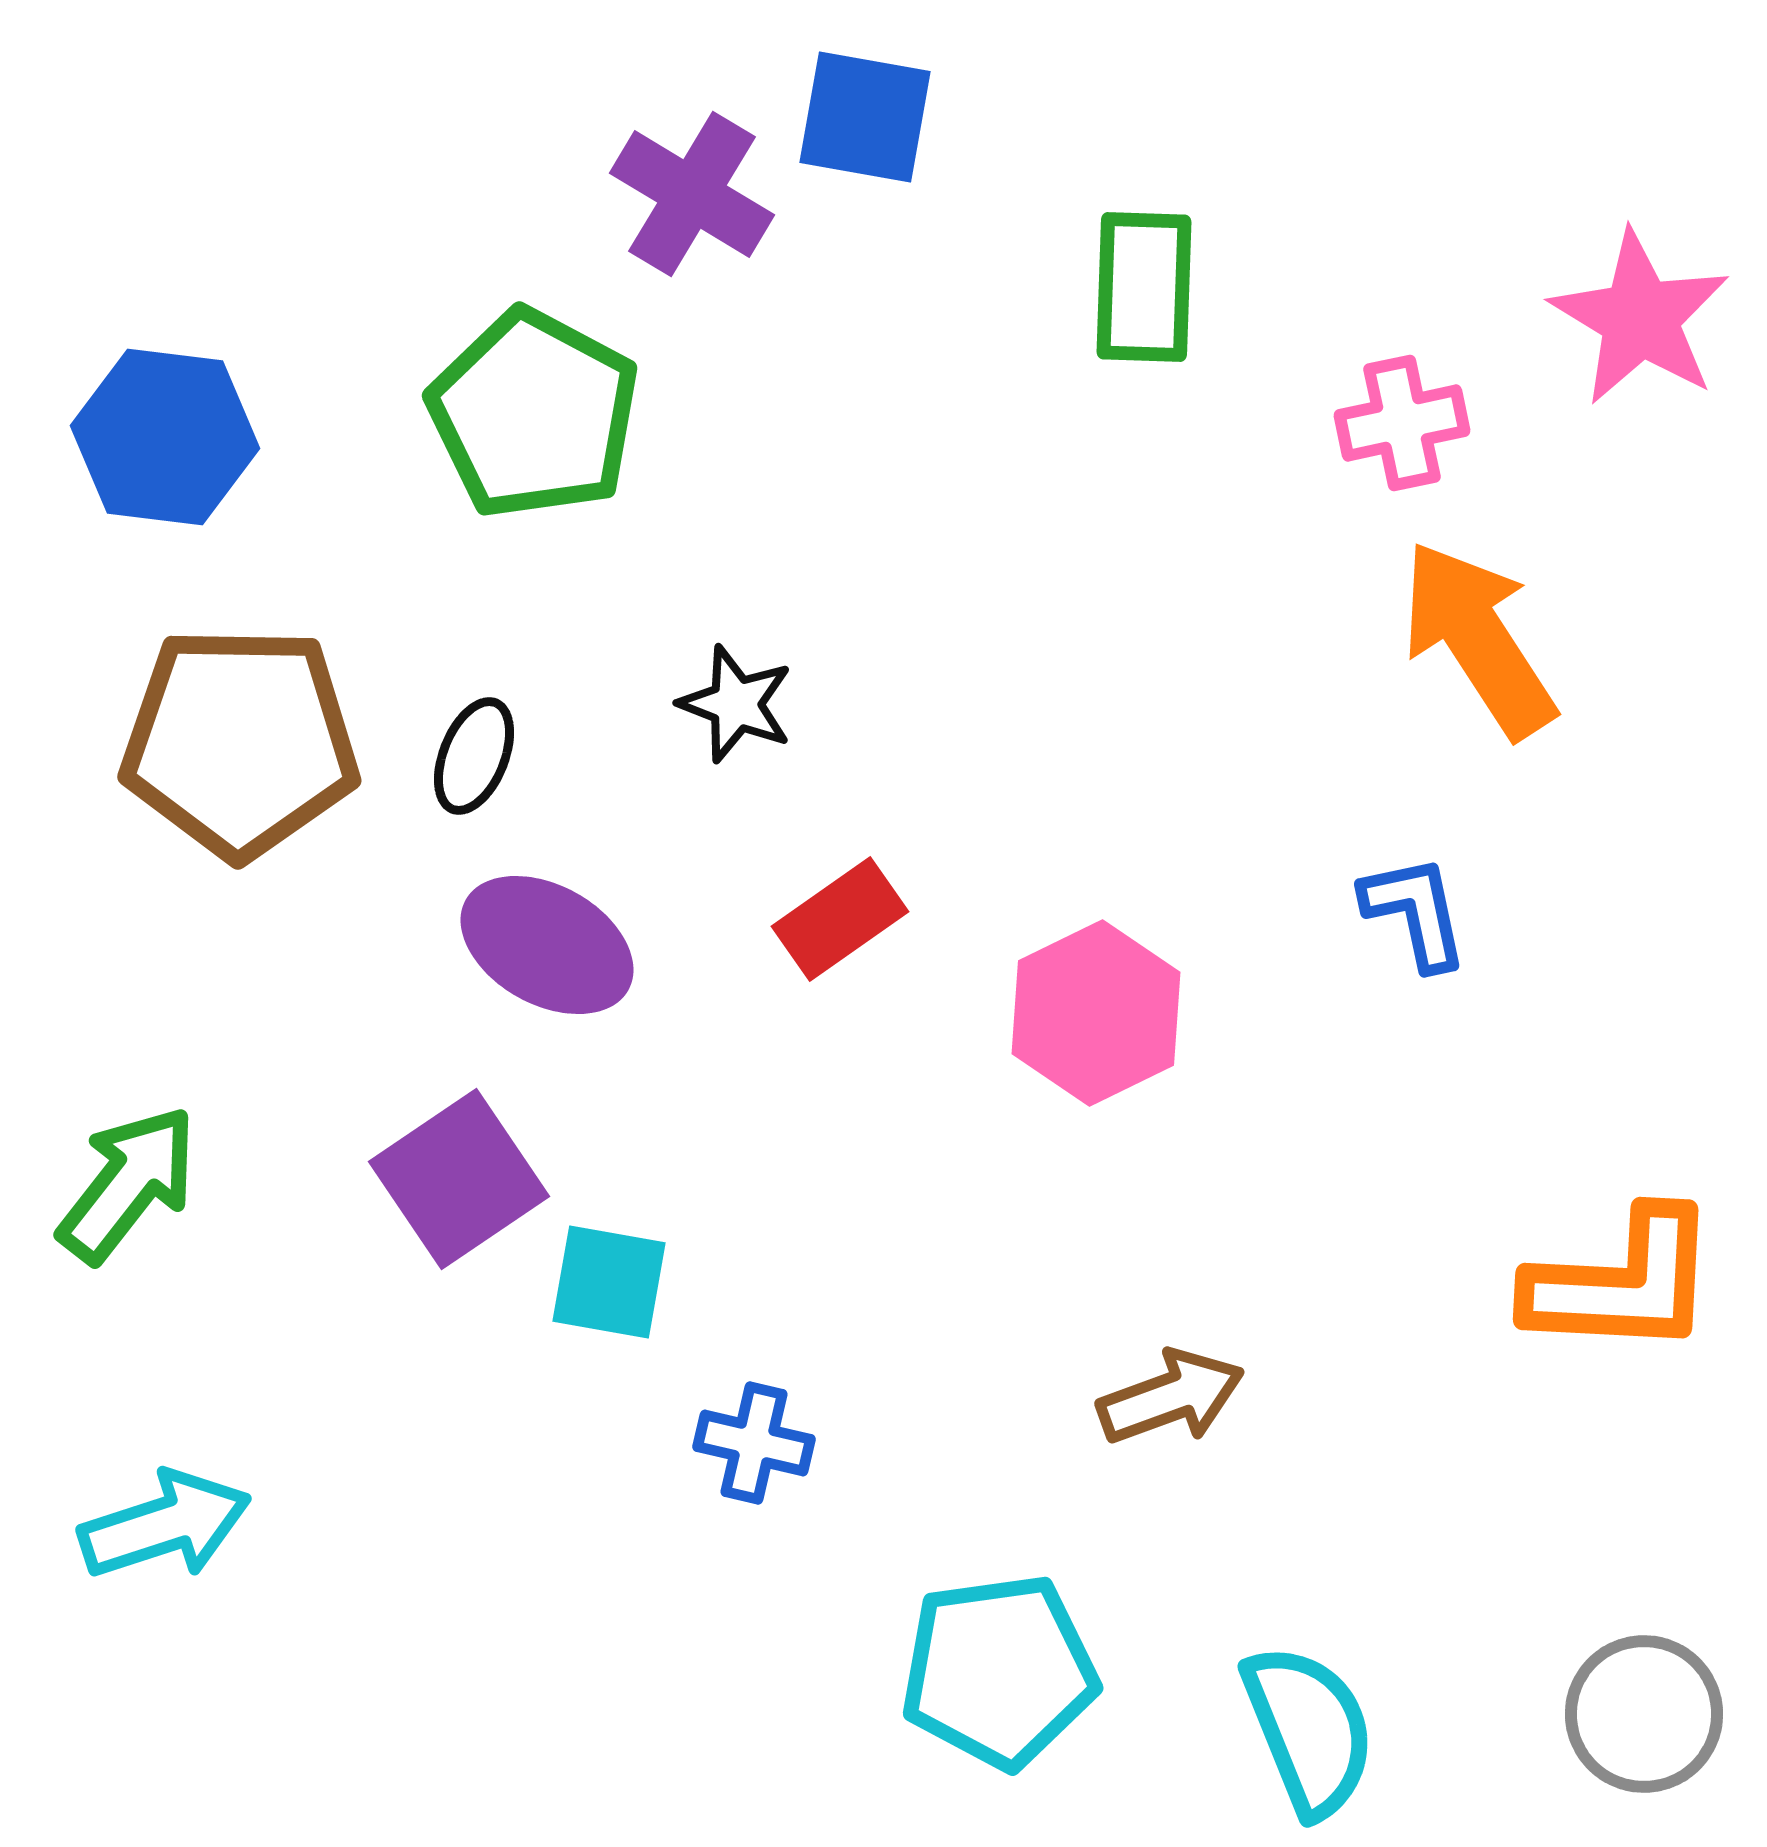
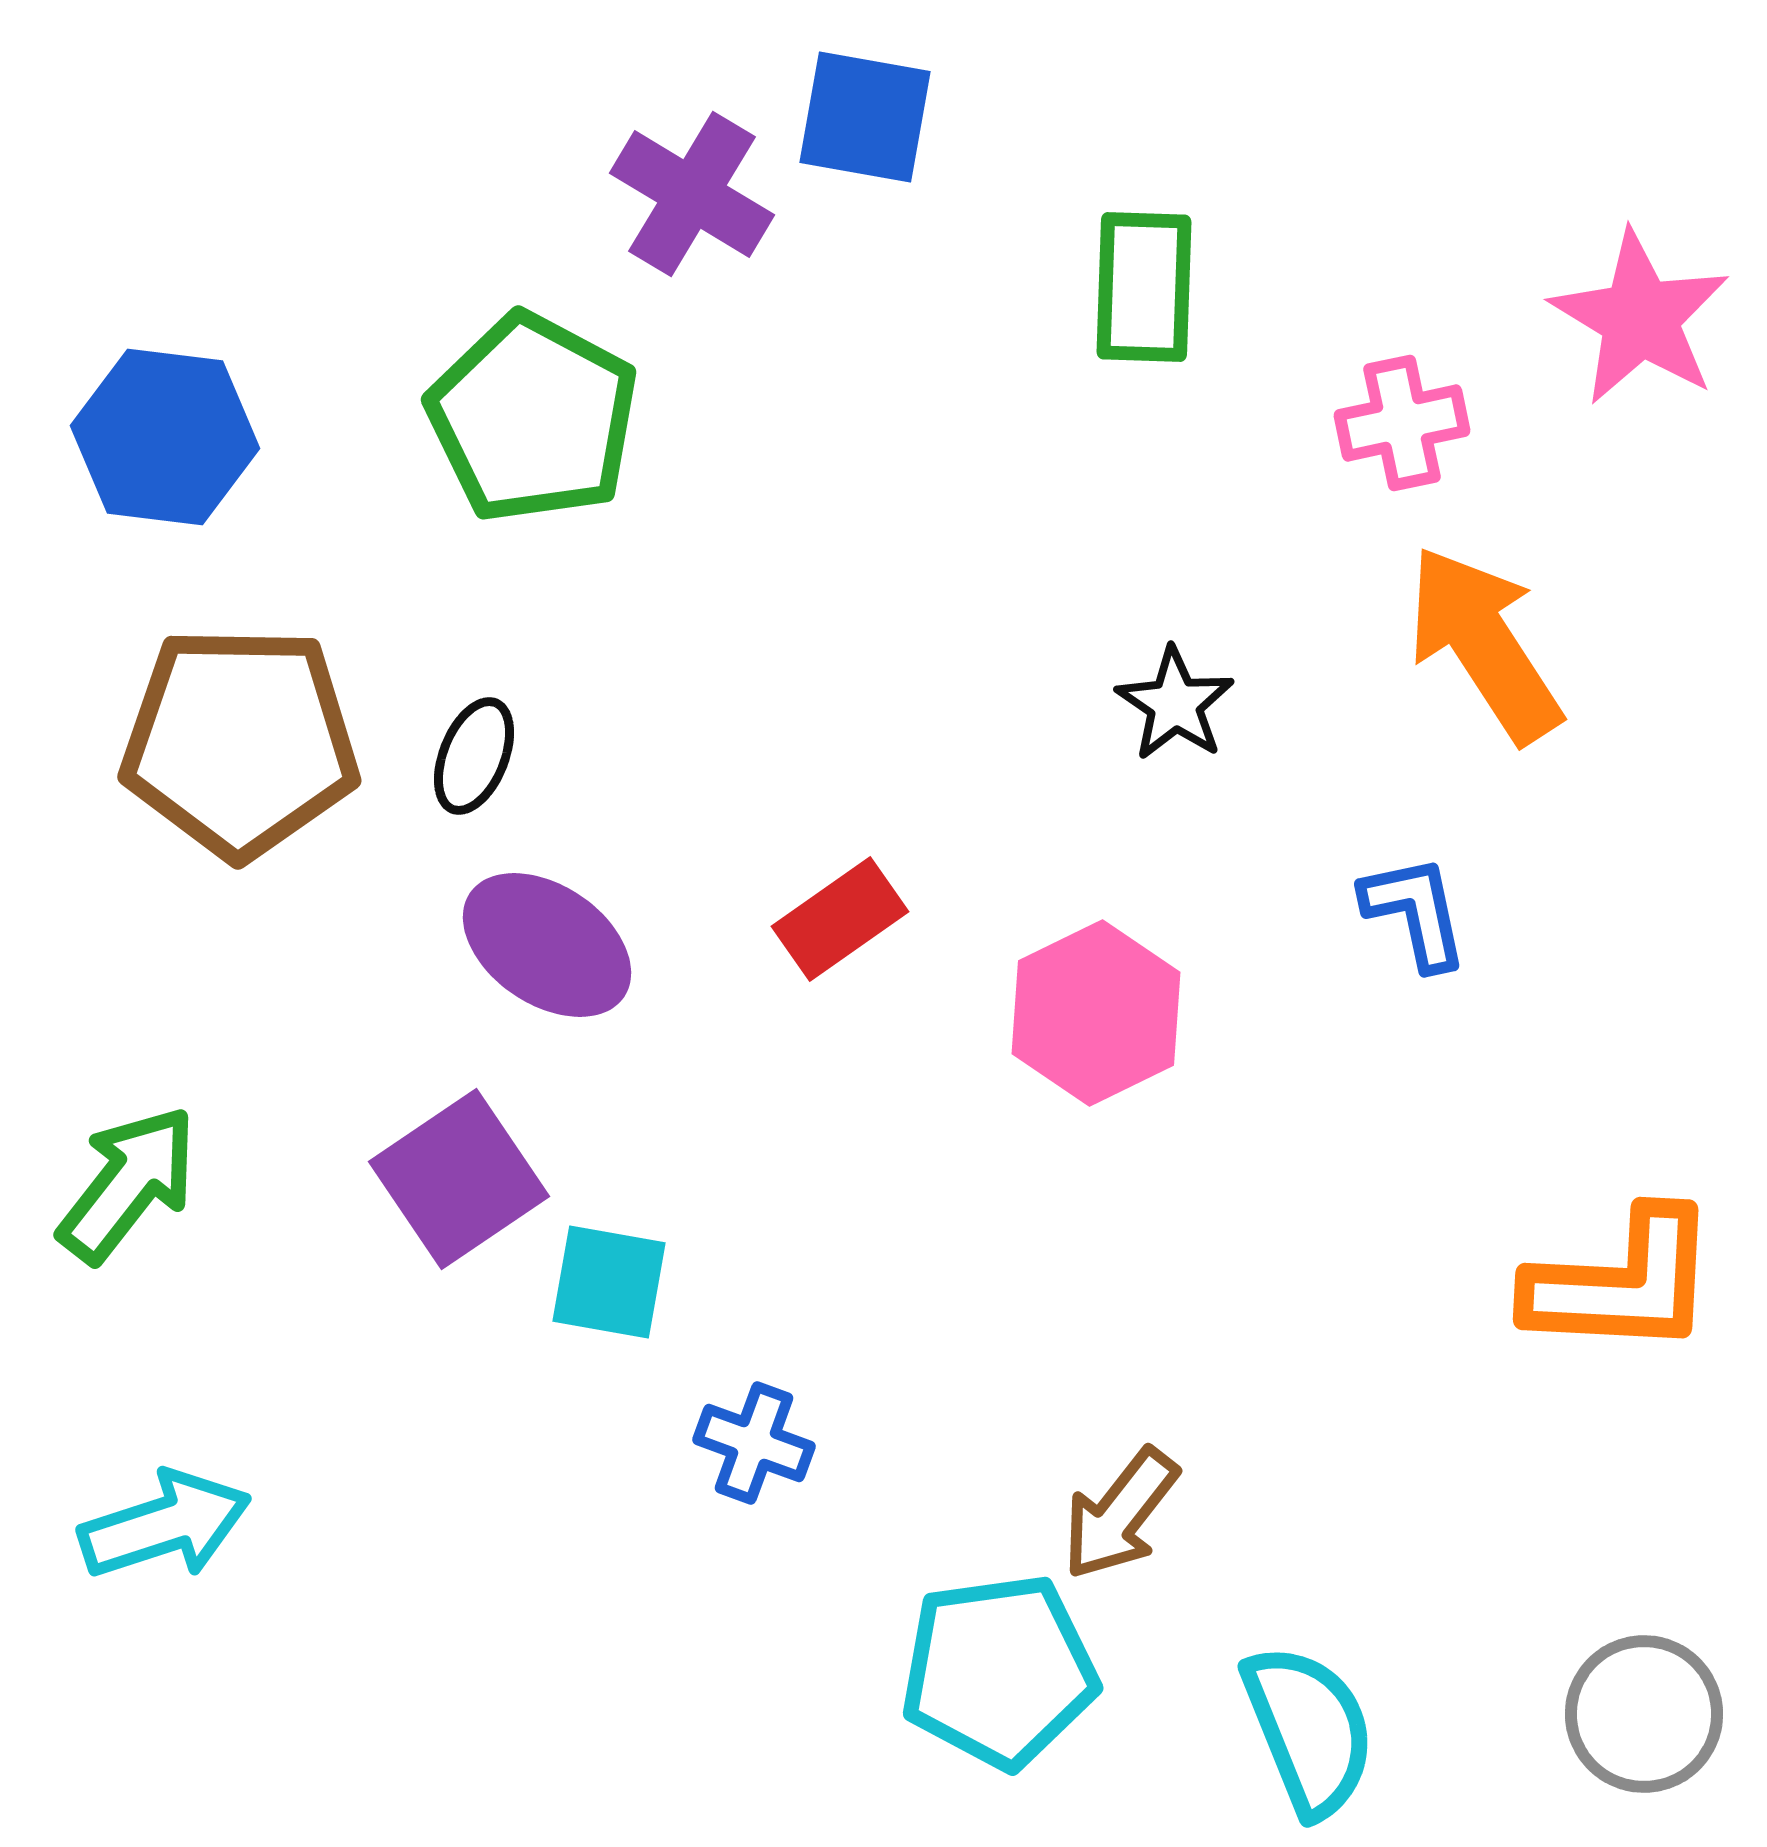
green pentagon: moved 1 px left, 4 px down
orange arrow: moved 6 px right, 5 px down
black star: moved 439 px right; rotated 13 degrees clockwise
purple ellipse: rotated 5 degrees clockwise
brown arrow: moved 51 px left, 117 px down; rotated 148 degrees clockwise
blue cross: rotated 7 degrees clockwise
